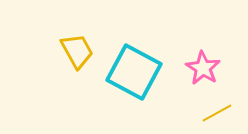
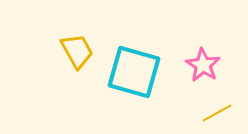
pink star: moved 3 px up
cyan square: rotated 12 degrees counterclockwise
